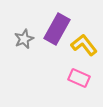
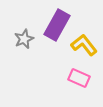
purple rectangle: moved 4 px up
